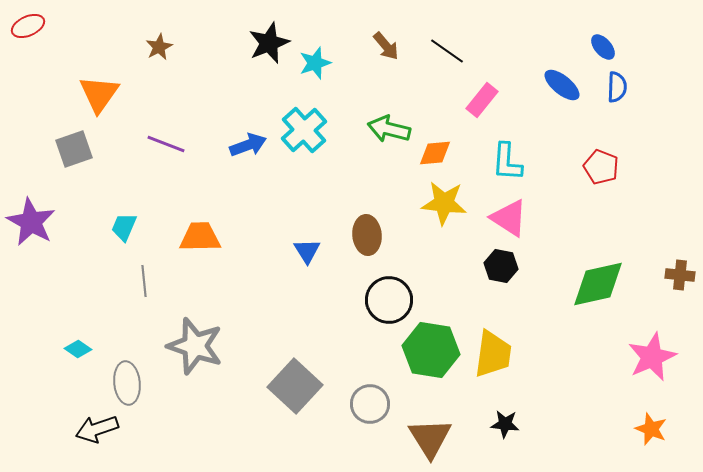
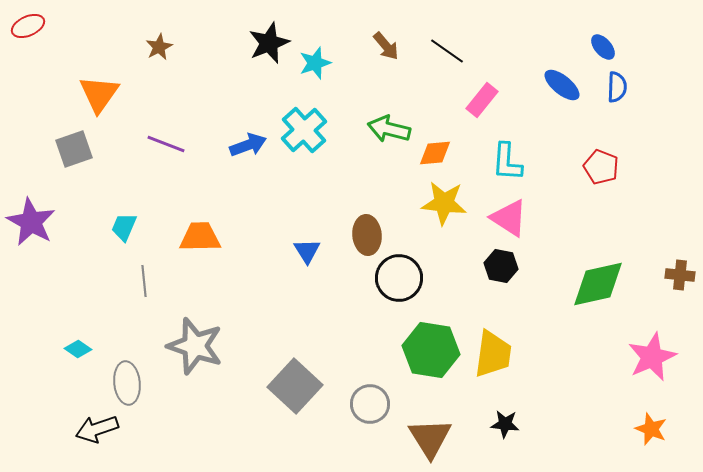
black circle at (389, 300): moved 10 px right, 22 px up
